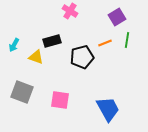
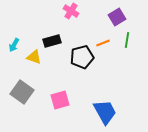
pink cross: moved 1 px right
orange line: moved 2 px left
yellow triangle: moved 2 px left
gray square: rotated 15 degrees clockwise
pink square: rotated 24 degrees counterclockwise
blue trapezoid: moved 3 px left, 3 px down
